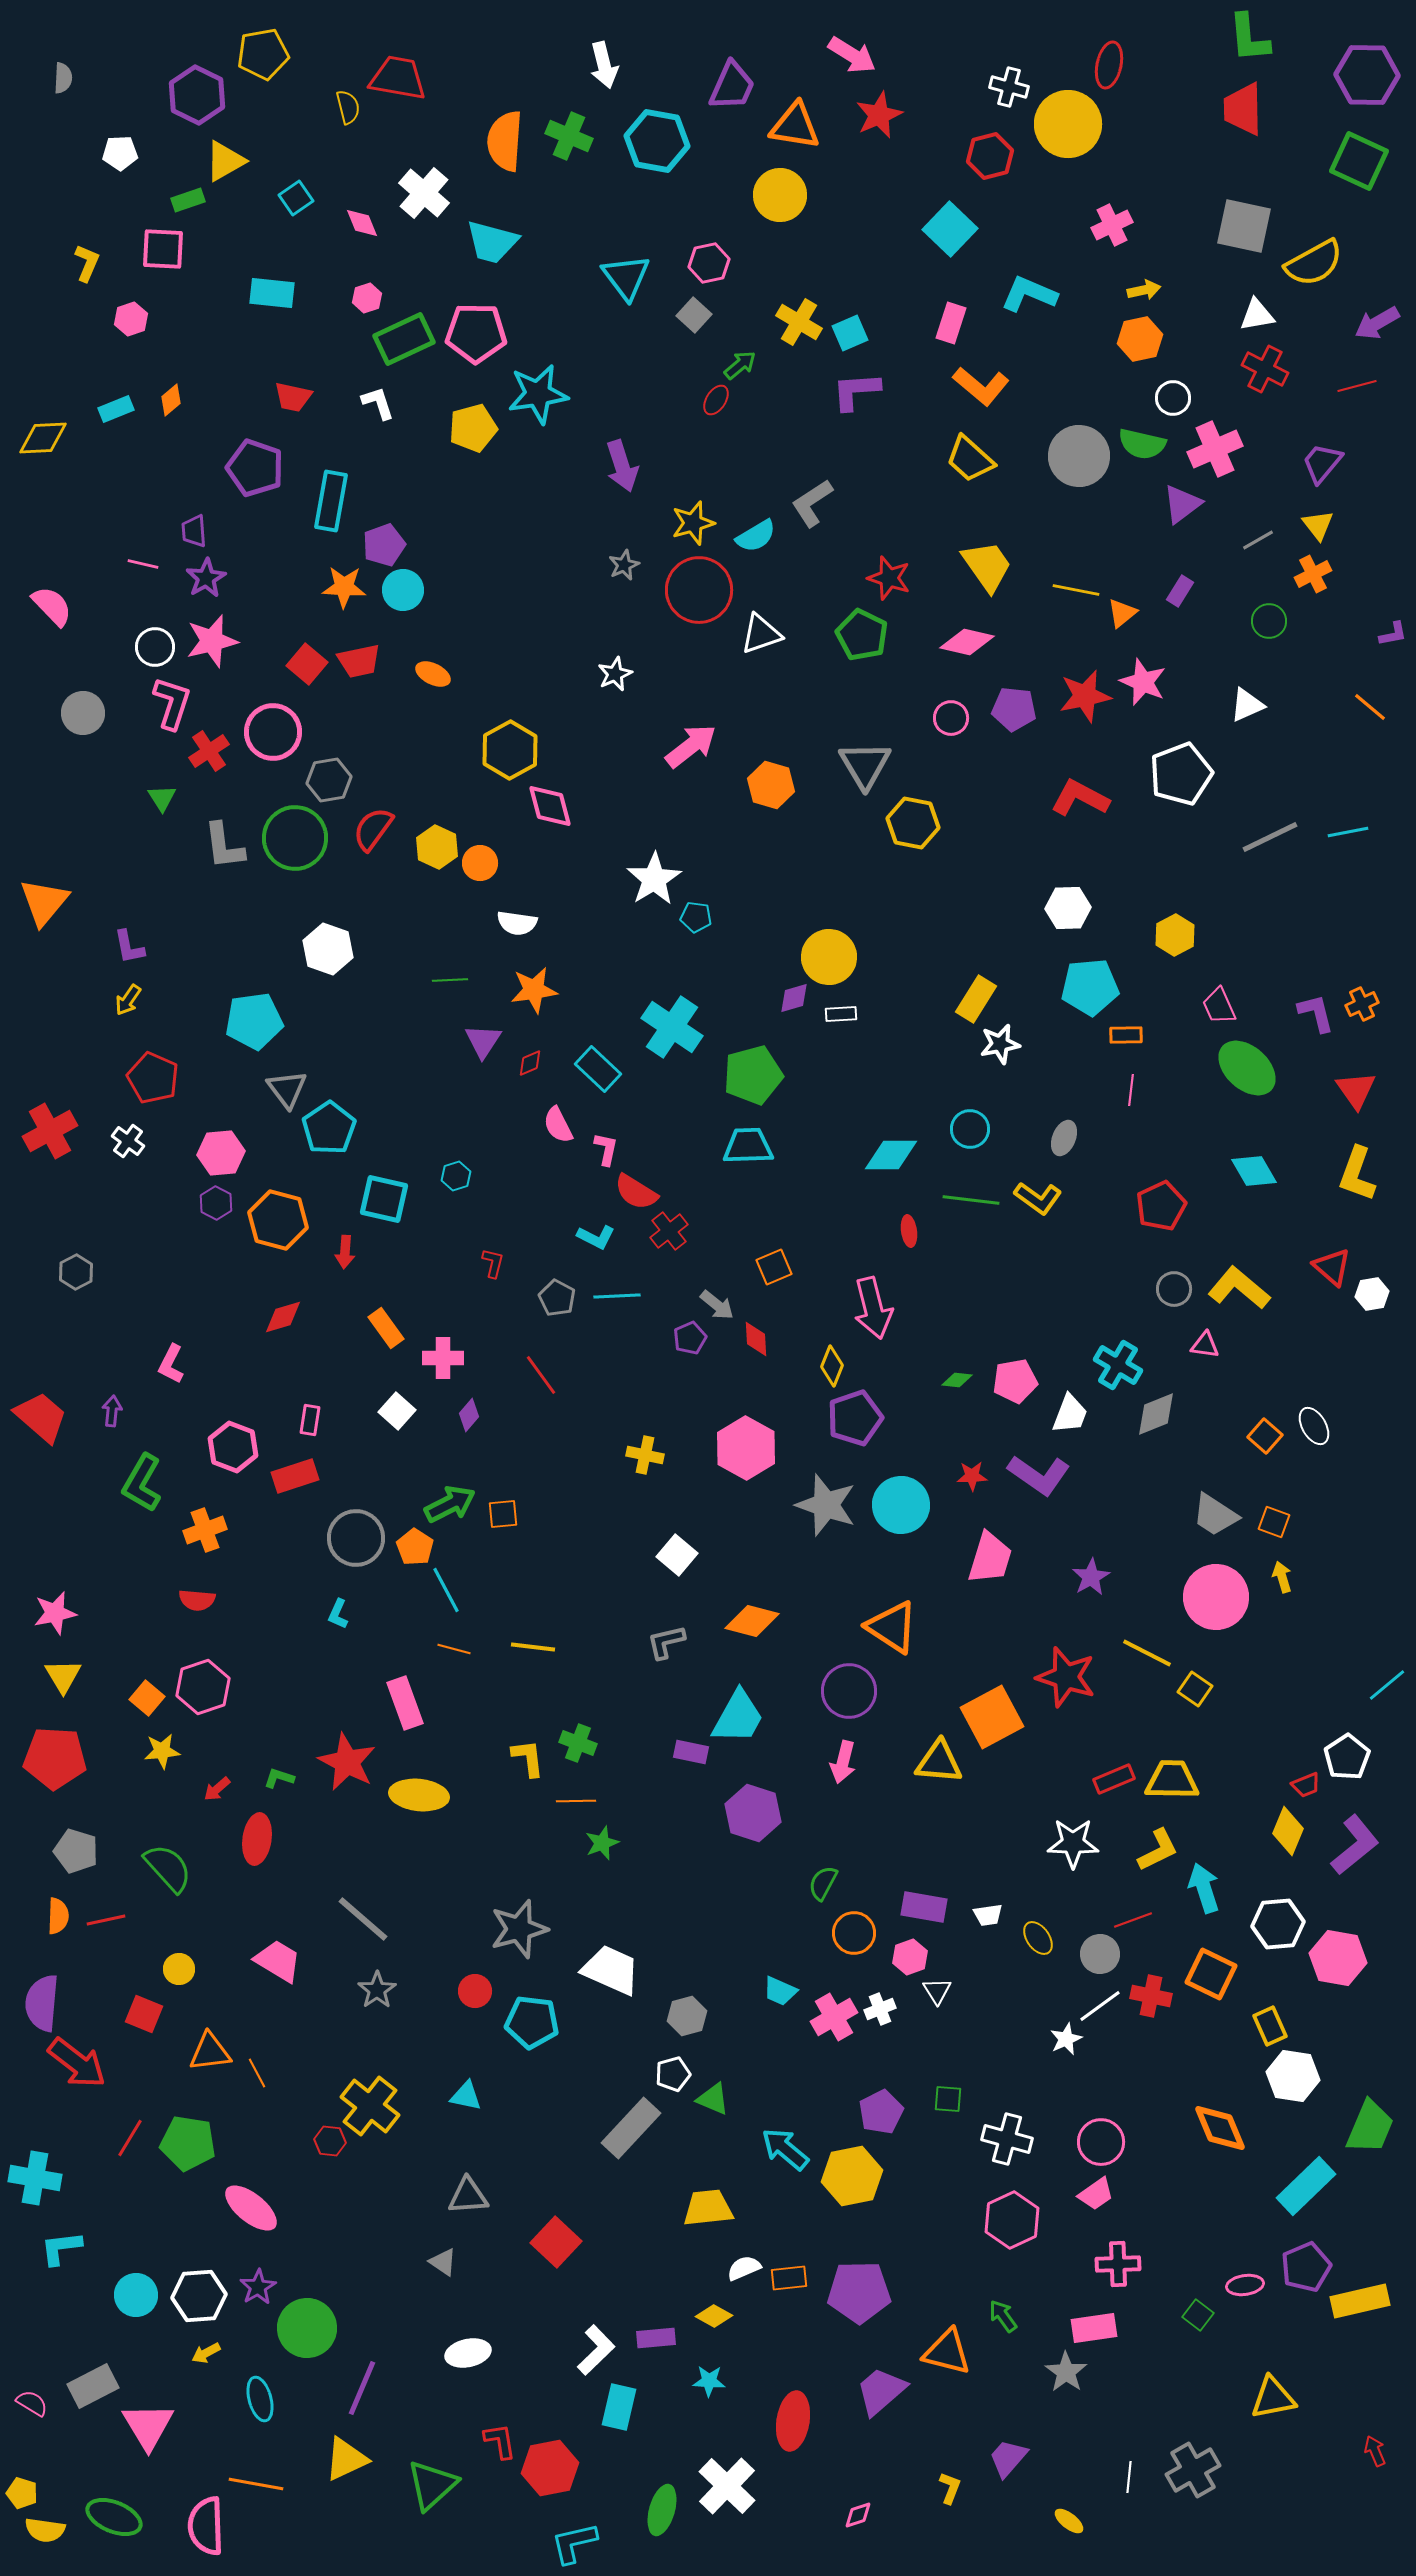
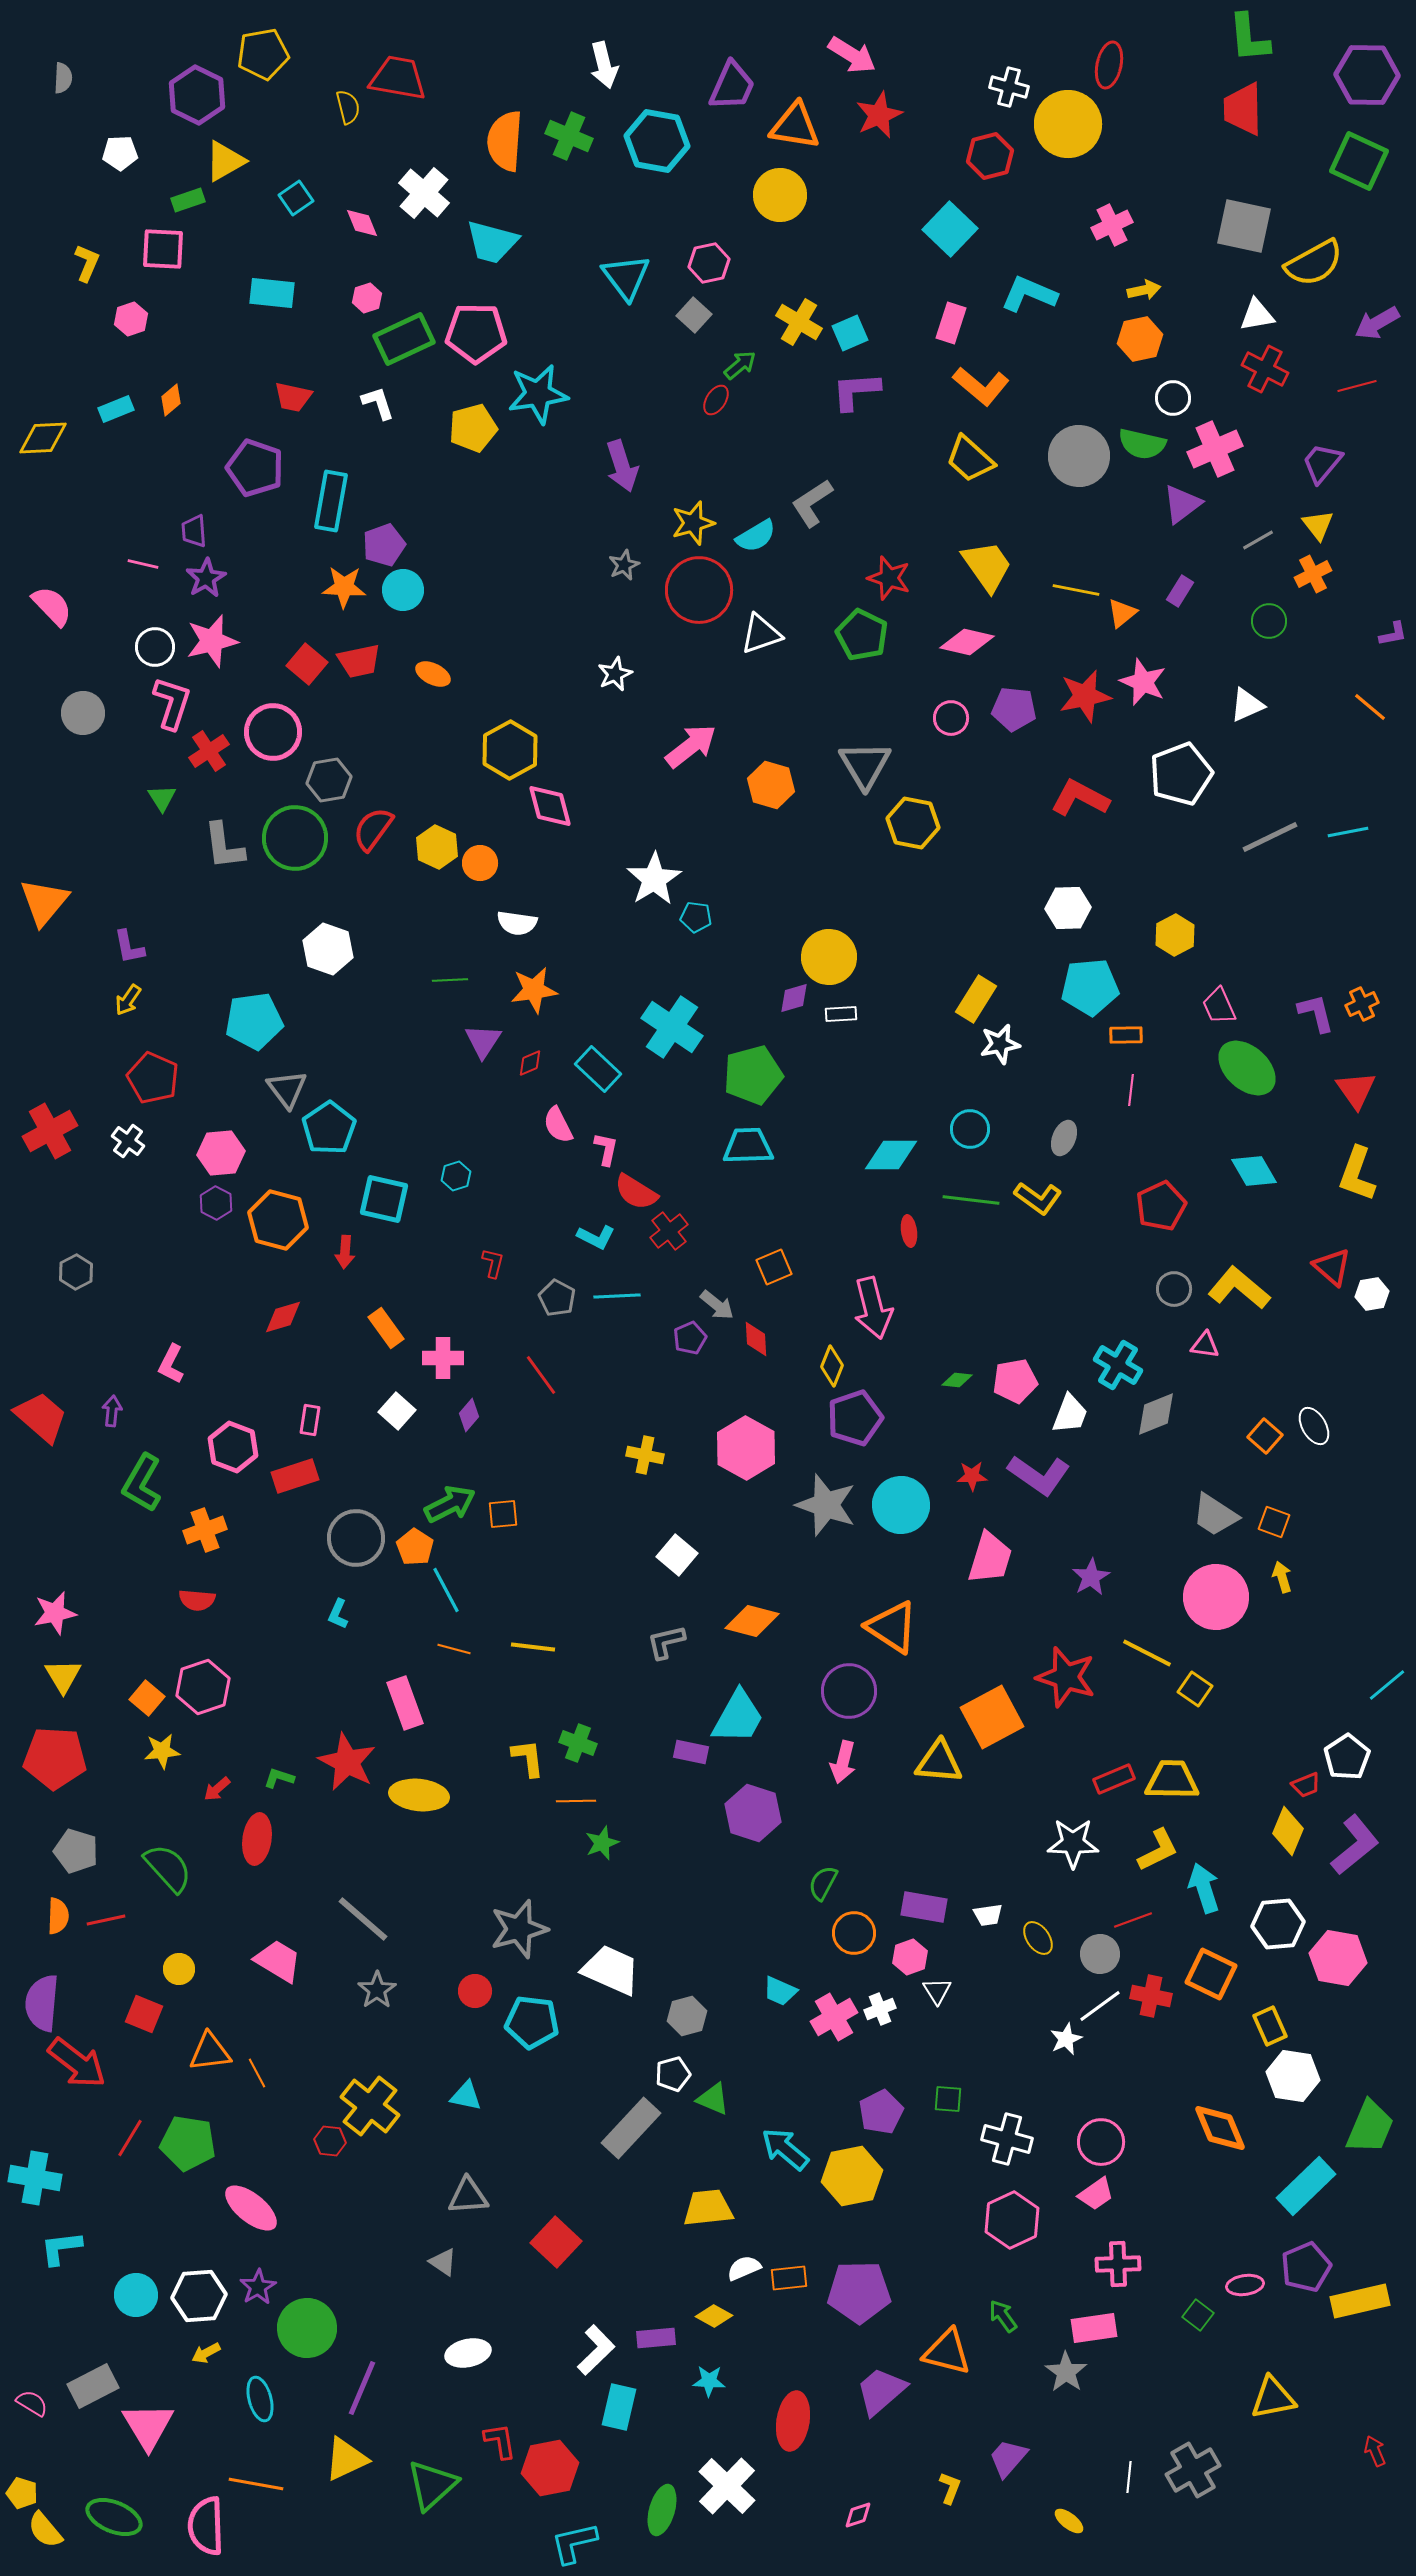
yellow semicircle at (45, 2530): rotated 42 degrees clockwise
